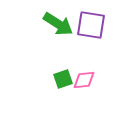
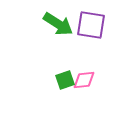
green square: moved 2 px right, 1 px down
